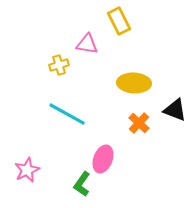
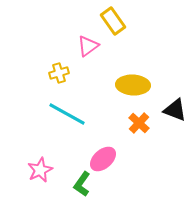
yellow rectangle: moved 6 px left; rotated 8 degrees counterclockwise
pink triangle: moved 1 px right, 2 px down; rotated 45 degrees counterclockwise
yellow cross: moved 8 px down
yellow ellipse: moved 1 px left, 2 px down
pink ellipse: rotated 28 degrees clockwise
pink star: moved 13 px right
